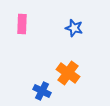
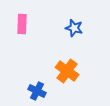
orange cross: moved 1 px left, 2 px up
blue cross: moved 5 px left
